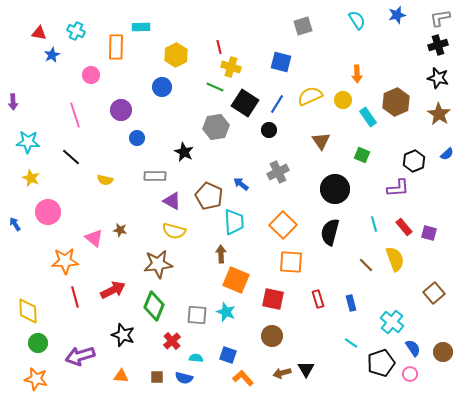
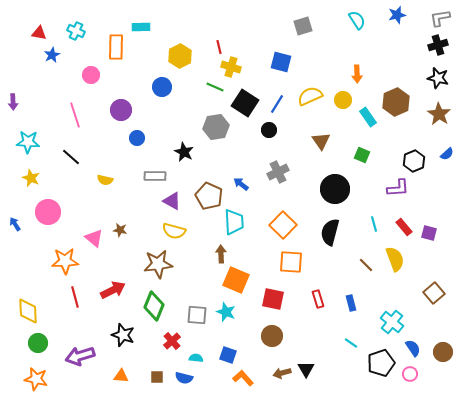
yellow hexagon at (176, 55): moved 4 px right, 1 px down
